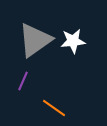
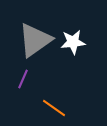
white star: moved 1 px down
purple line: moved 2 px up
